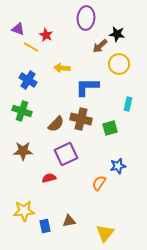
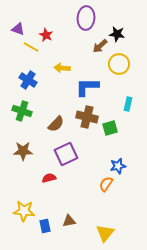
brown cross: moved 6 px right, 2 px up
orange semicircle: moved 7 px right, 1 px down
yellow star: rotated 10 degrees clockwise
